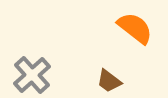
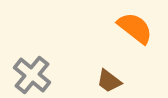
gray cross: rotated 9 degrees counterclockwise
